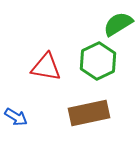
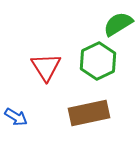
red triangle: rotated 48 degrees clockwise
